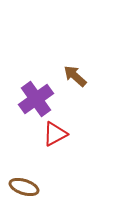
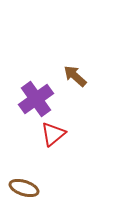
red triangle: moved 2 px left; rotated 12 degrees counterclockwise
brown ellipse: moved 1 px down
